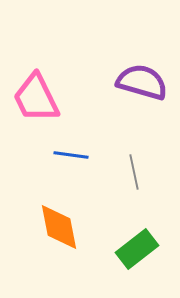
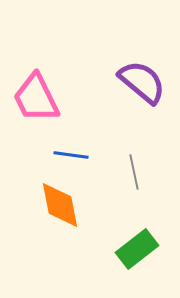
purple semicircle: rotated 24 degrees clockwise
orange diamond: moved 1 px right, 22 px up
